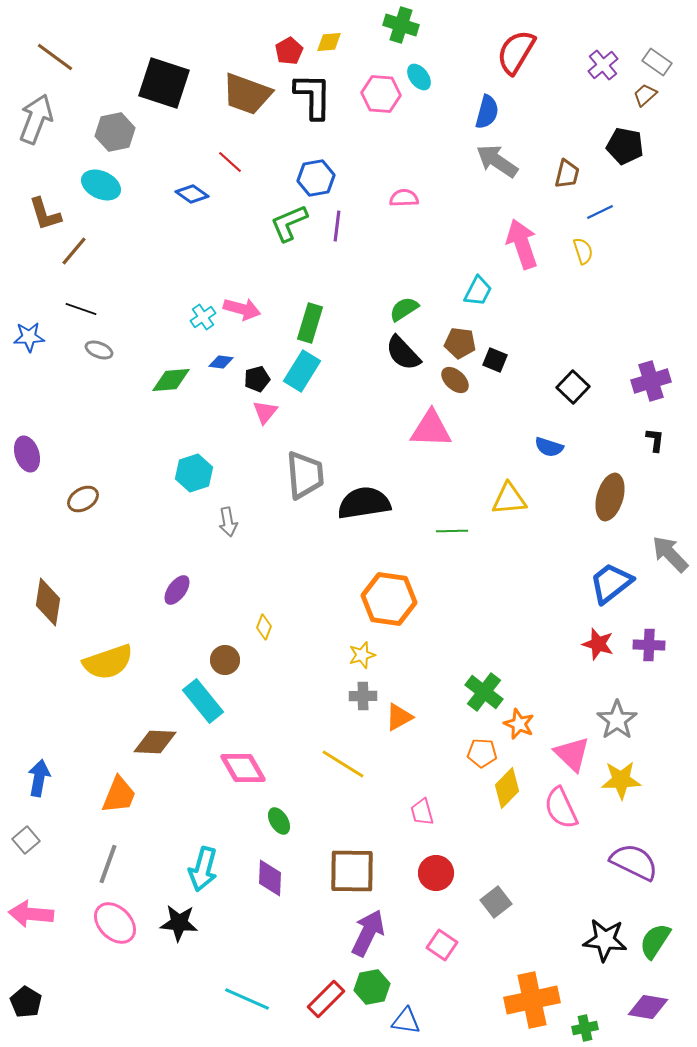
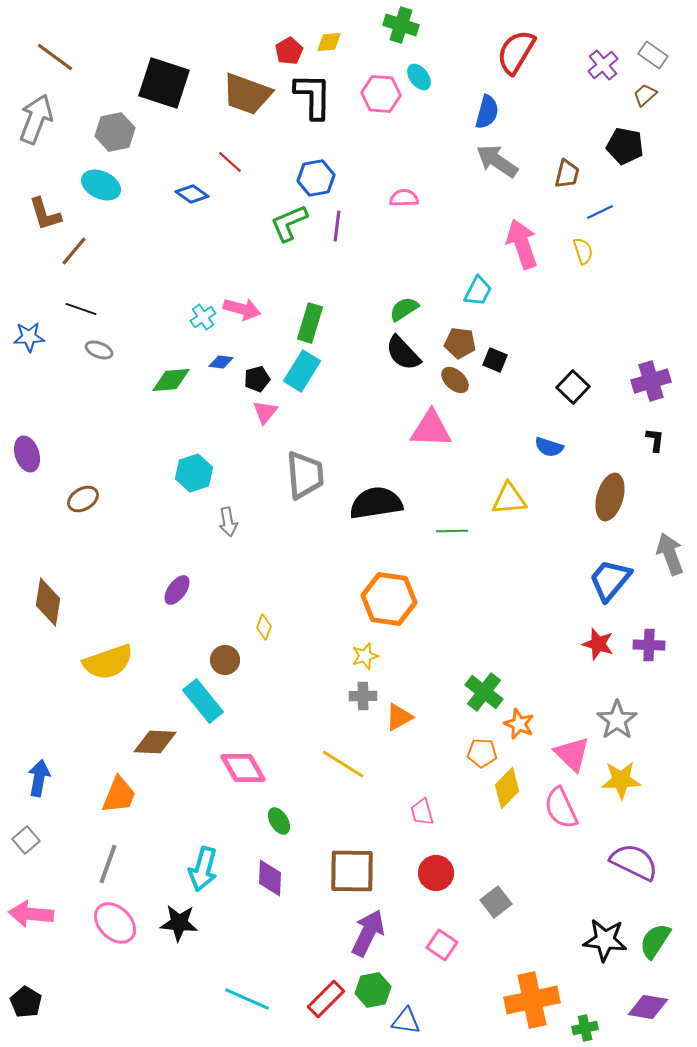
gray rectangle at (657, 62): moved 4 px left, 7 px up
black semicircle at (364, 503): moved 12 px right
gray arrow at (670, 554): rotated 24 degrees clockwise
blue trapezoid at (611, 583): moved 1 px left, 3 px up; rotated 12 degrees counterclockwise
yellow star at (362, 655): moved 3 px right, 1 px down
green hexagon at (372, 987): moved 1 px right, 3 px down
